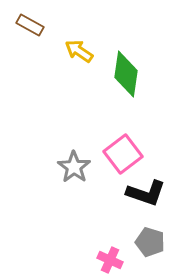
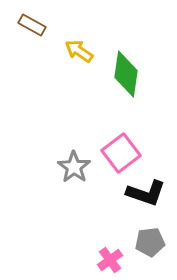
brown rectangle: moved 2 px right
pink square: moved 2 px left, 1 px up
gray pentagon: rotated 24 degrees counterclockwise
pink cross: rotated 30 degrees clockwise
